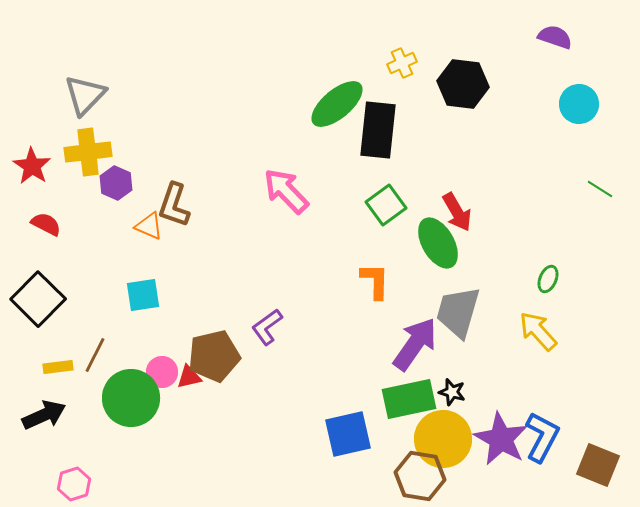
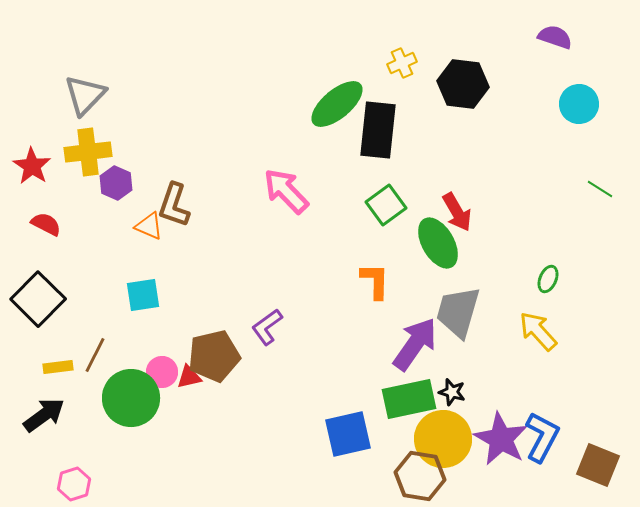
black arrow at (44, 415): rotated 12 degrees counterclockwise
